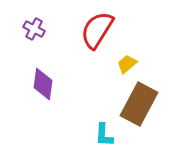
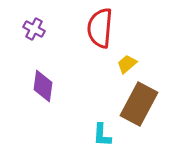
red semicircle: moved 3 px right, 2 px up; rotated 27 degrees counterclockwise
purple diamond: moved 2 px down
cyan L-shape: moved 2 px left
